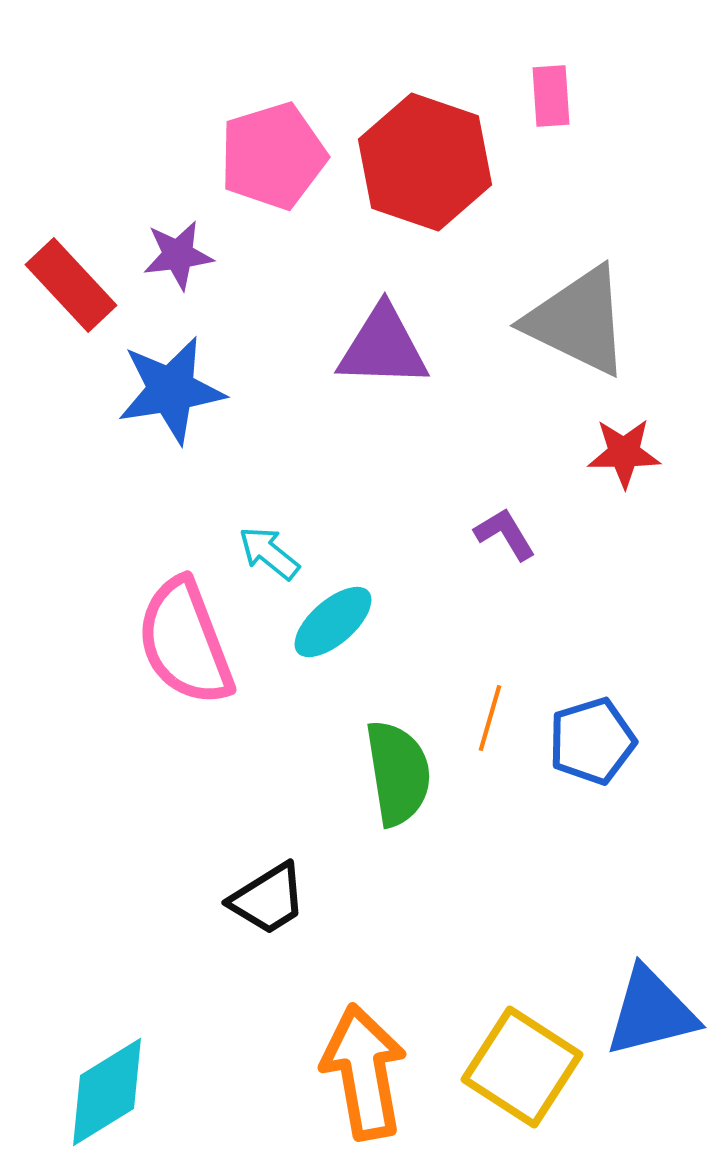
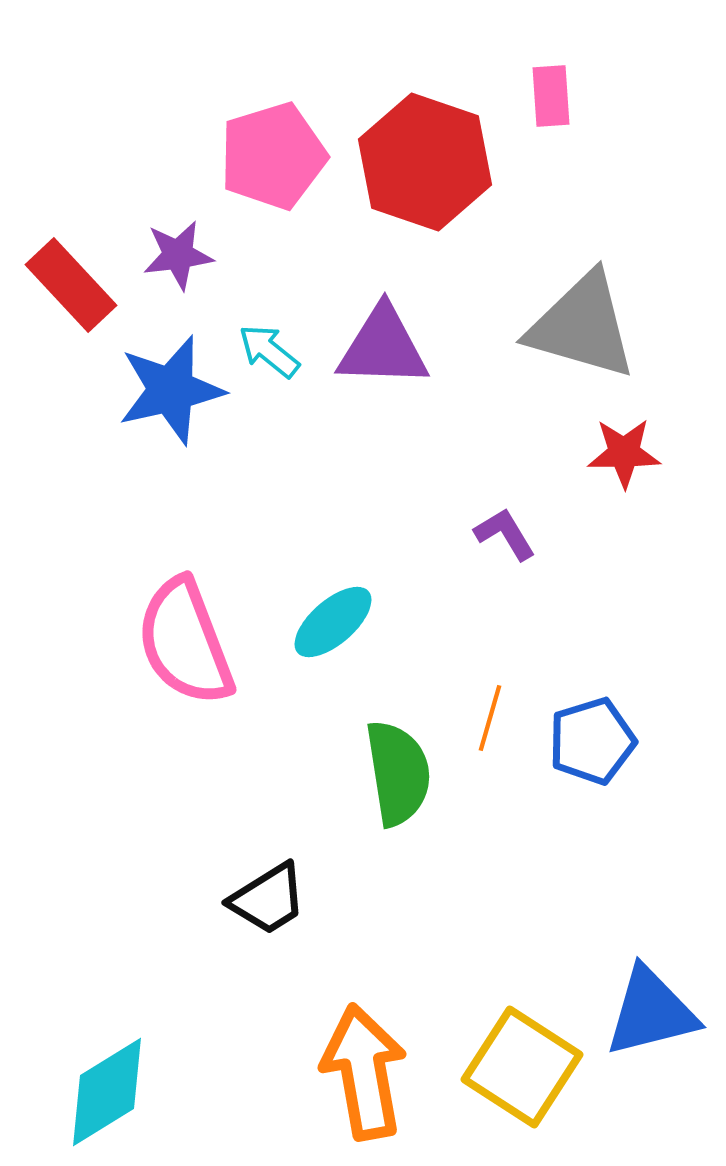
gray triangle: moved 4 px right, 5 px down; rotated 10 degrees counterclockwise
blue star: rotated 4 degrees counterclockwise
cyan arrow: moved 202 px up
